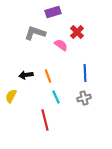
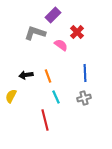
purple rectangle: moved 3 px down; rotated 28 degrees counterclockwise
